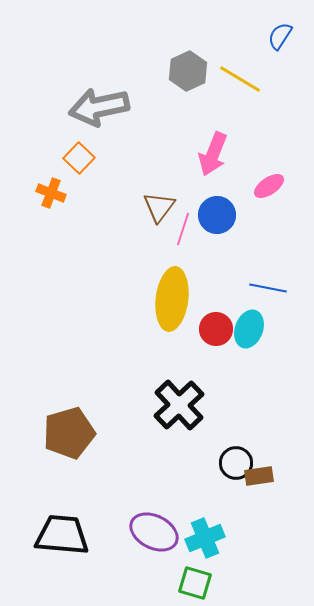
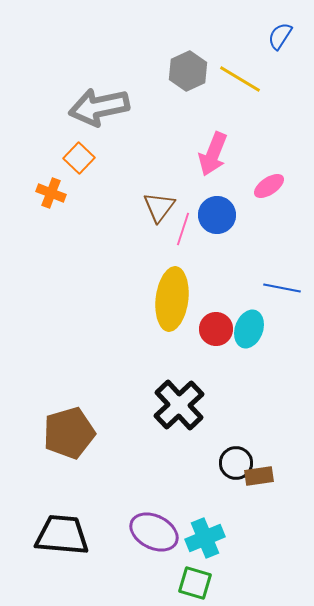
blue line: moved 14 px right
